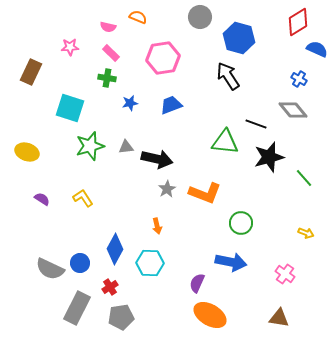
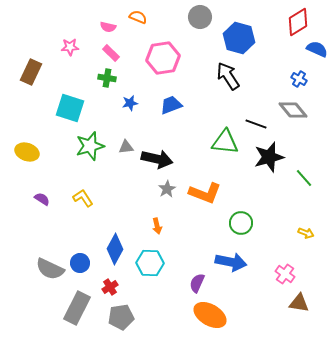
brown triangle at (279, 318): moved 20 px right, 15 px up
